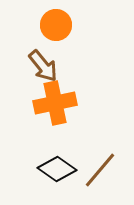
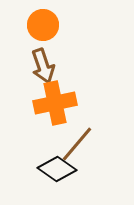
orange circle: moved 13 px left
brown arrow: rotated 20 degrees clockwise
brown line: moved 23 px left, 26 px up
